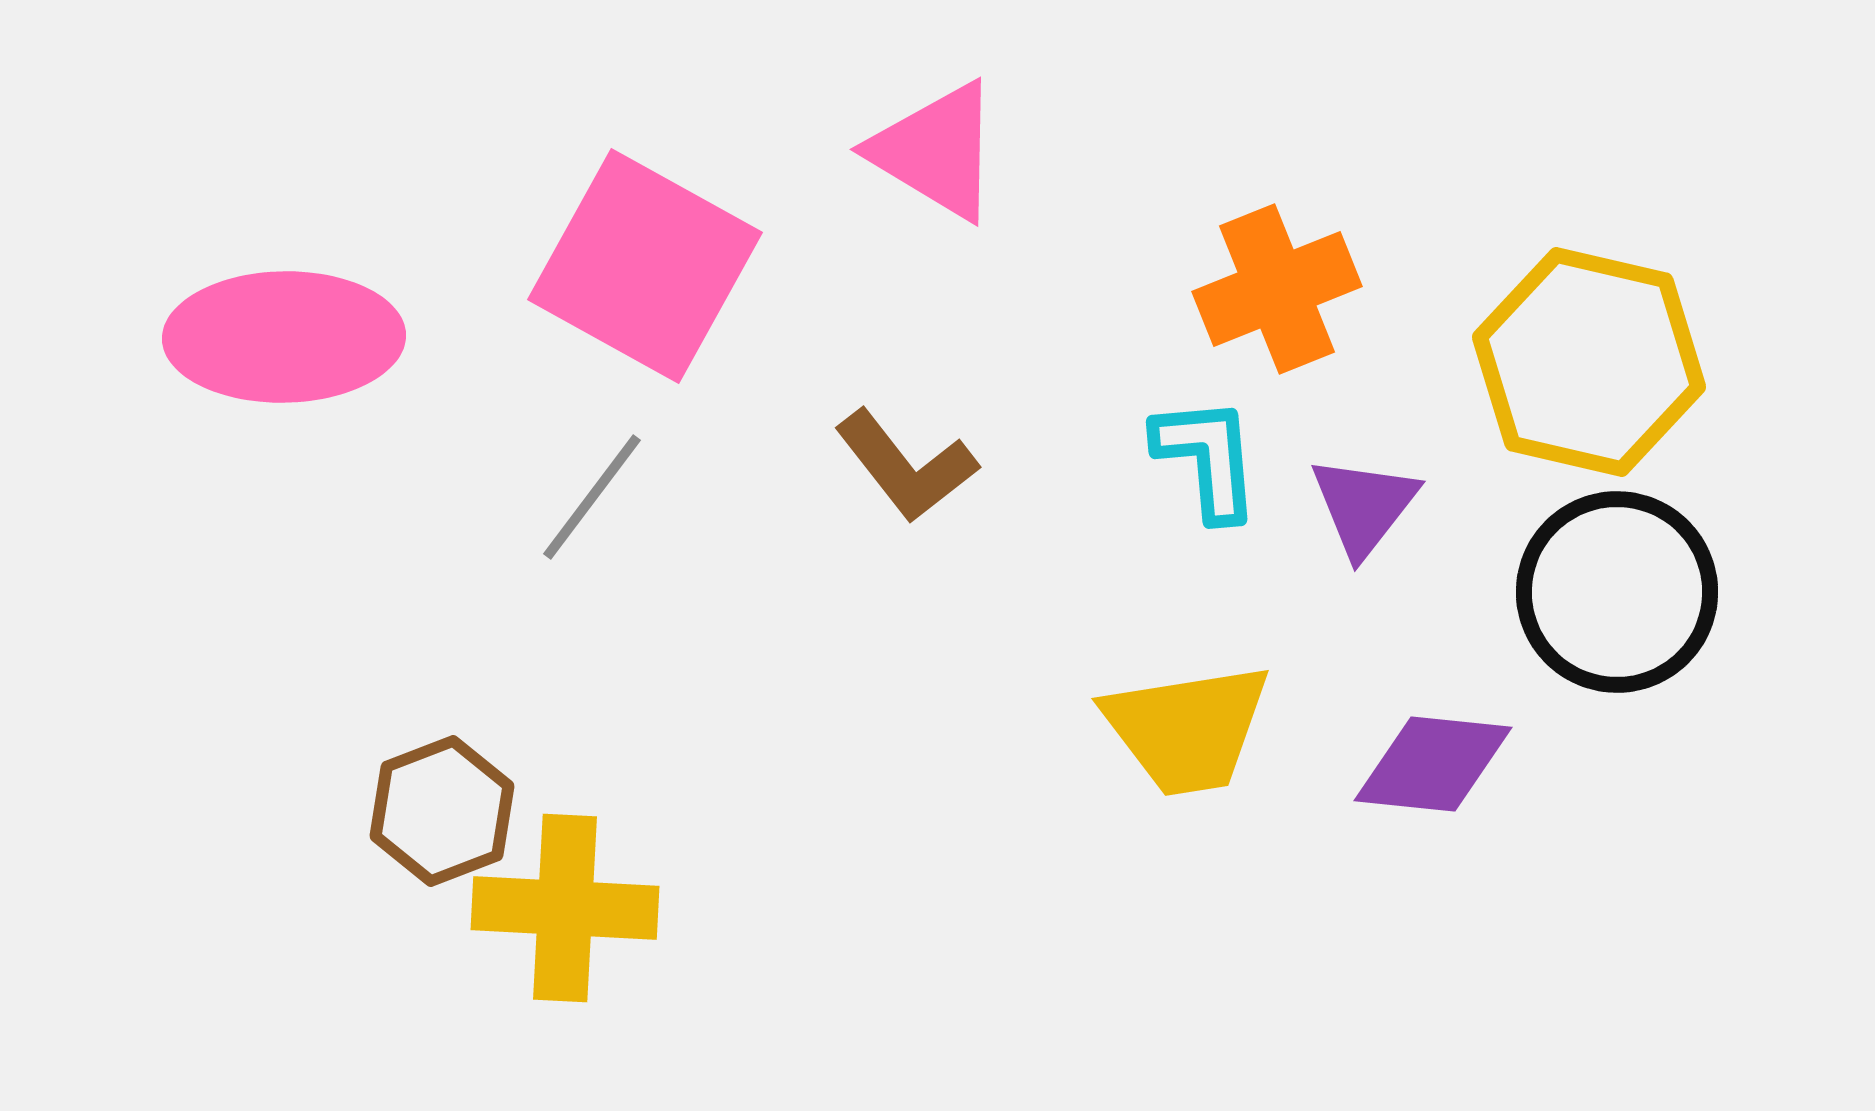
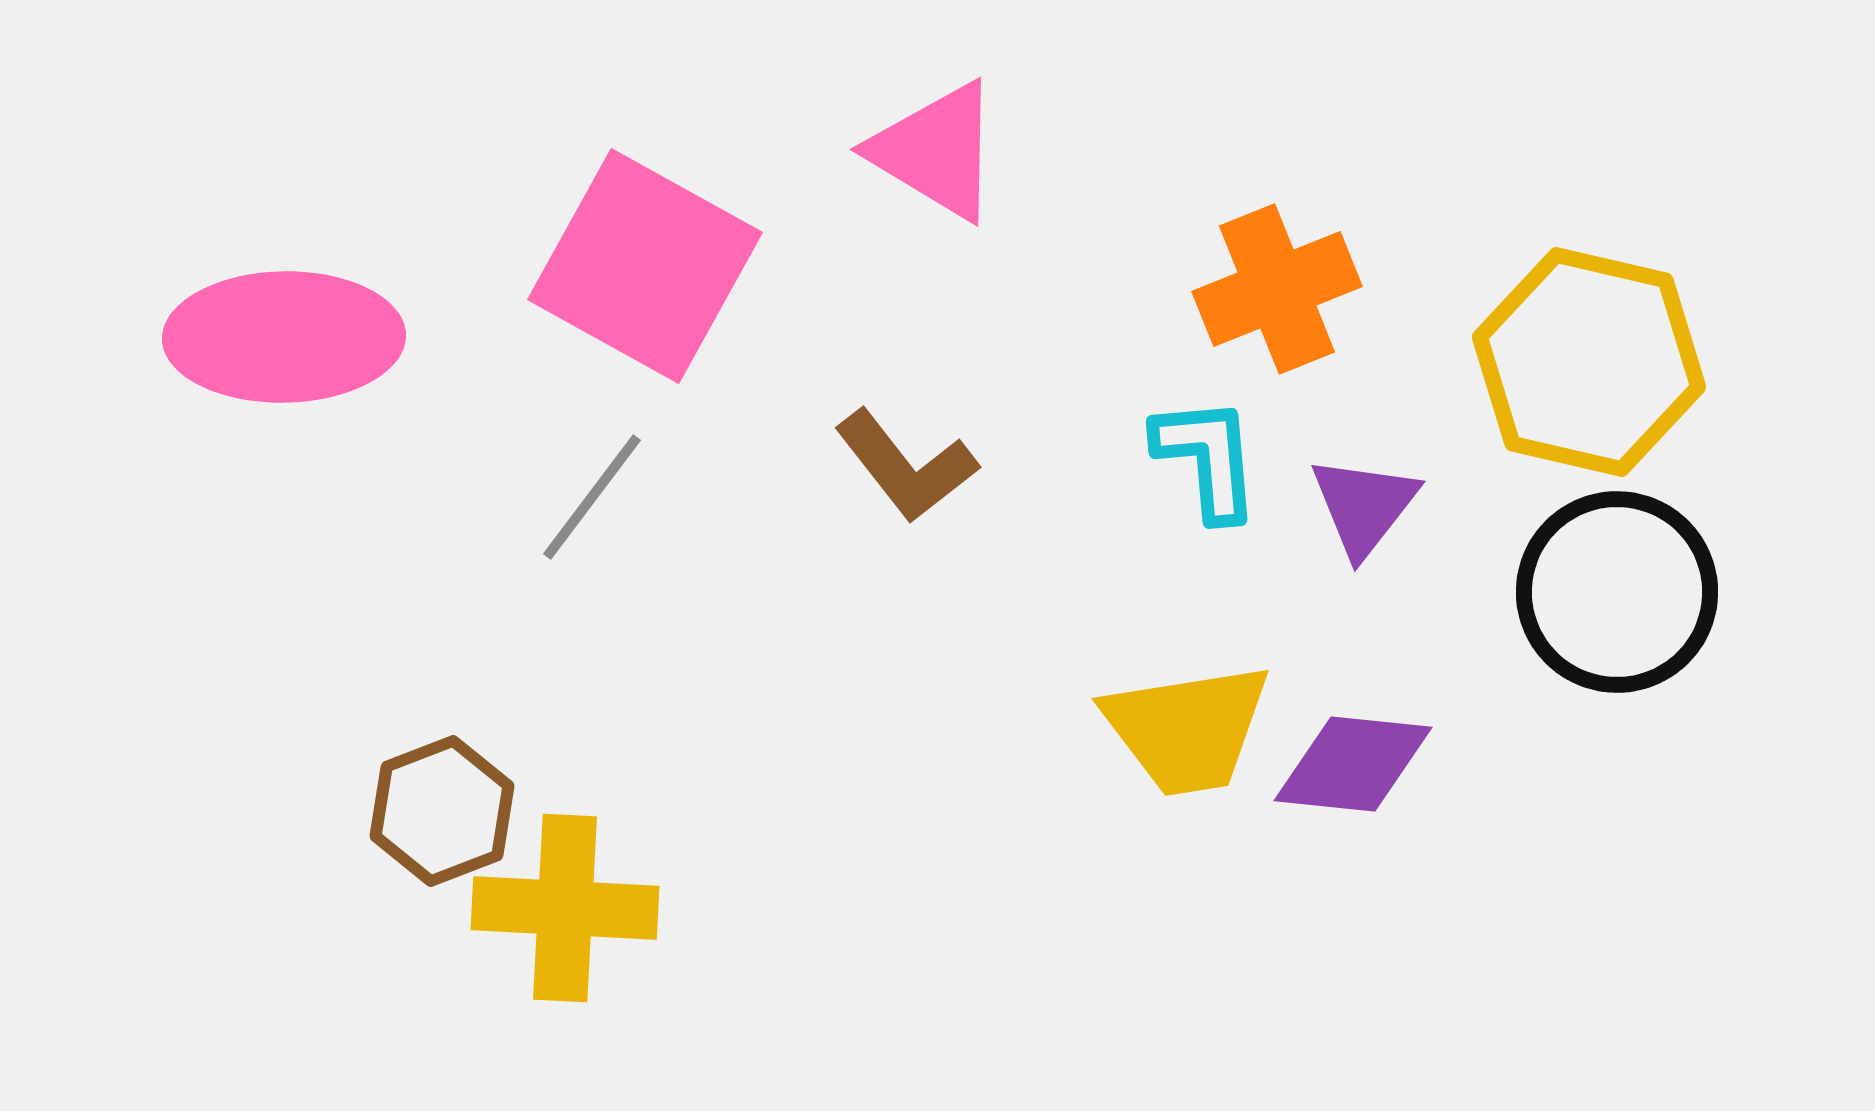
purple diamond: moved 80 px left
